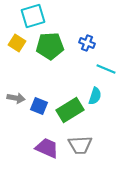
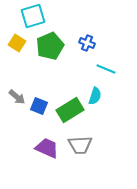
green pentagon: rotated 20 degrees counterclockwise
gray arrow: moved 1 px right, 1 px up; rotated 30 degrees clockwise
